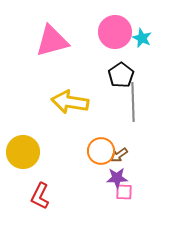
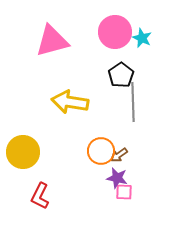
purple star: rotated 15 degrees clockwise
